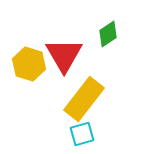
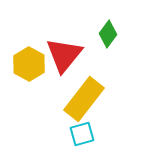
green diamond: rotated 20 degrees counterclockwise
red triangle: rotated 9 degrees clockwise
yellow hexagon: rotated 12 degrees clockwise
